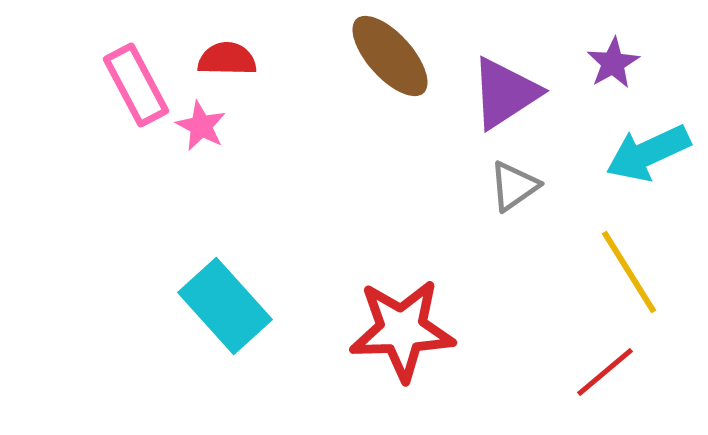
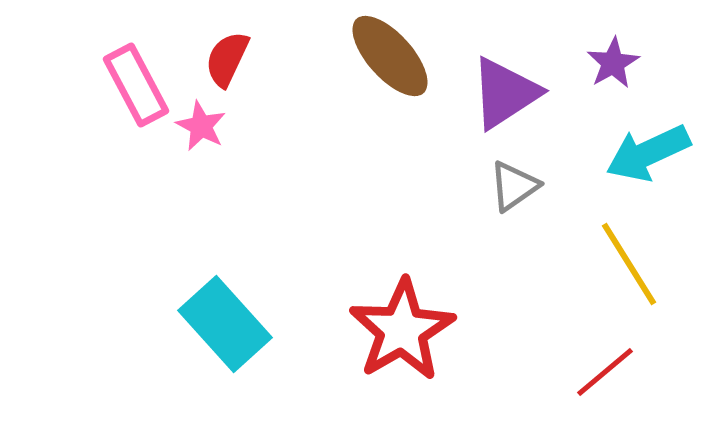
red semicircle: rotated 66 degrees counterclockwise
yellow line: moved 8 px up
cyan rectangle: moved 18 px down
red star: rotated 28 degrees counterclockwise
